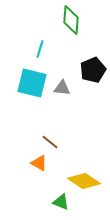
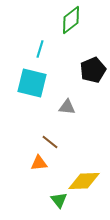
green diamond: rotated 48 degrees clockwise
gray triangle: moved 5 px right, 19 px down
orange triangle: rotated 36 degrees counterclockwise
yellow diamond: rotated 36 degrees counterclockwise
green triangle: moved 2 px left, 2 px up; rotated 30 degrees clockwise
